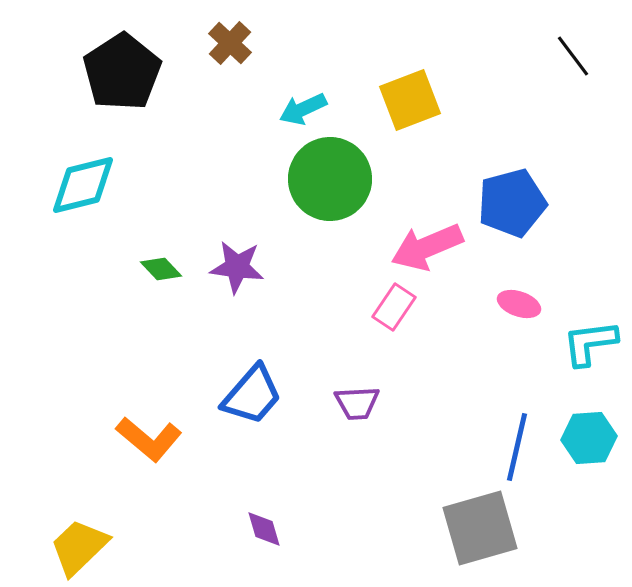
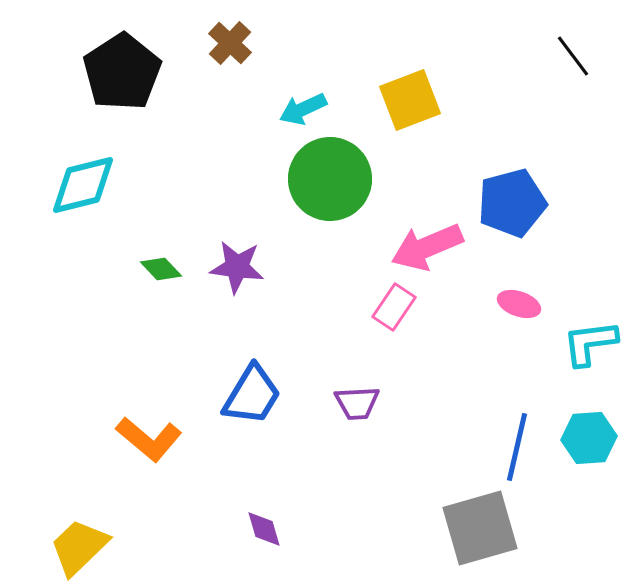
blue trapezoid: rotated 10 degrees counterclockwise
